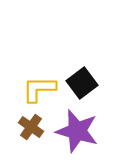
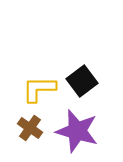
black square: moved 2 px up
brown cross: moved 1 px left, 1 px down
